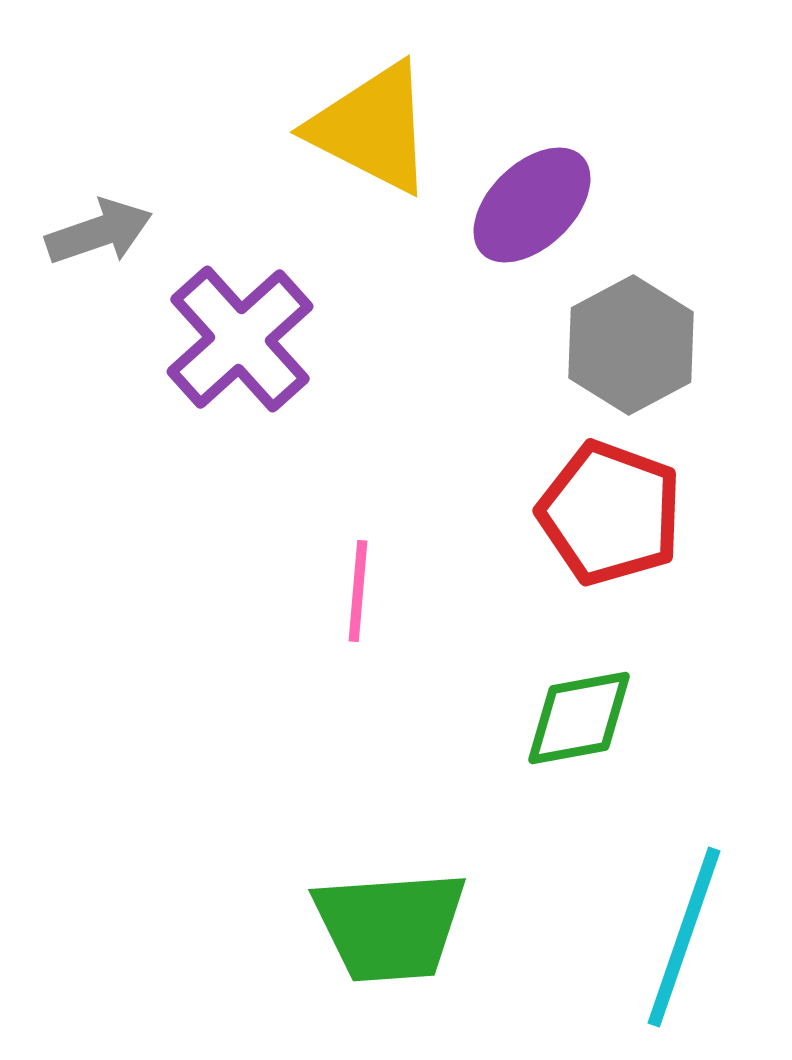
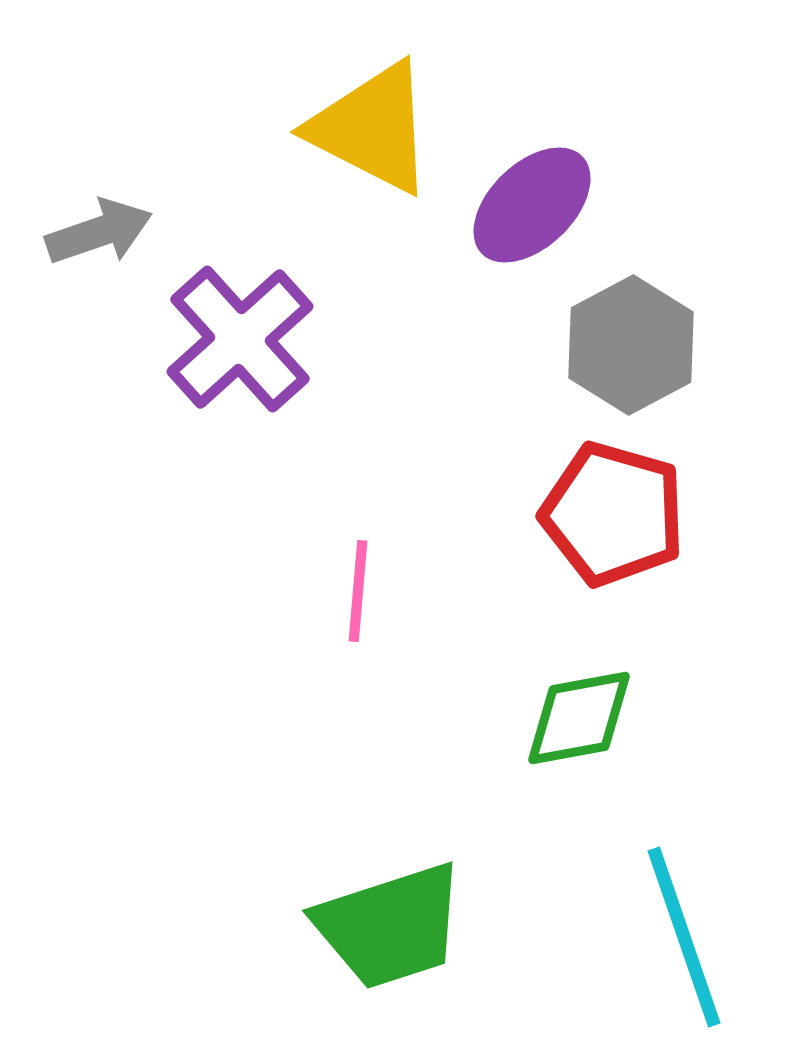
red pentagon: moved 3 px right, 1 px down; rotated 4 degrees counterclockwise
green trapezoid: rotated 14 degrees counterclockwise
cyan line: rotated 38 degrees counterclockwise
